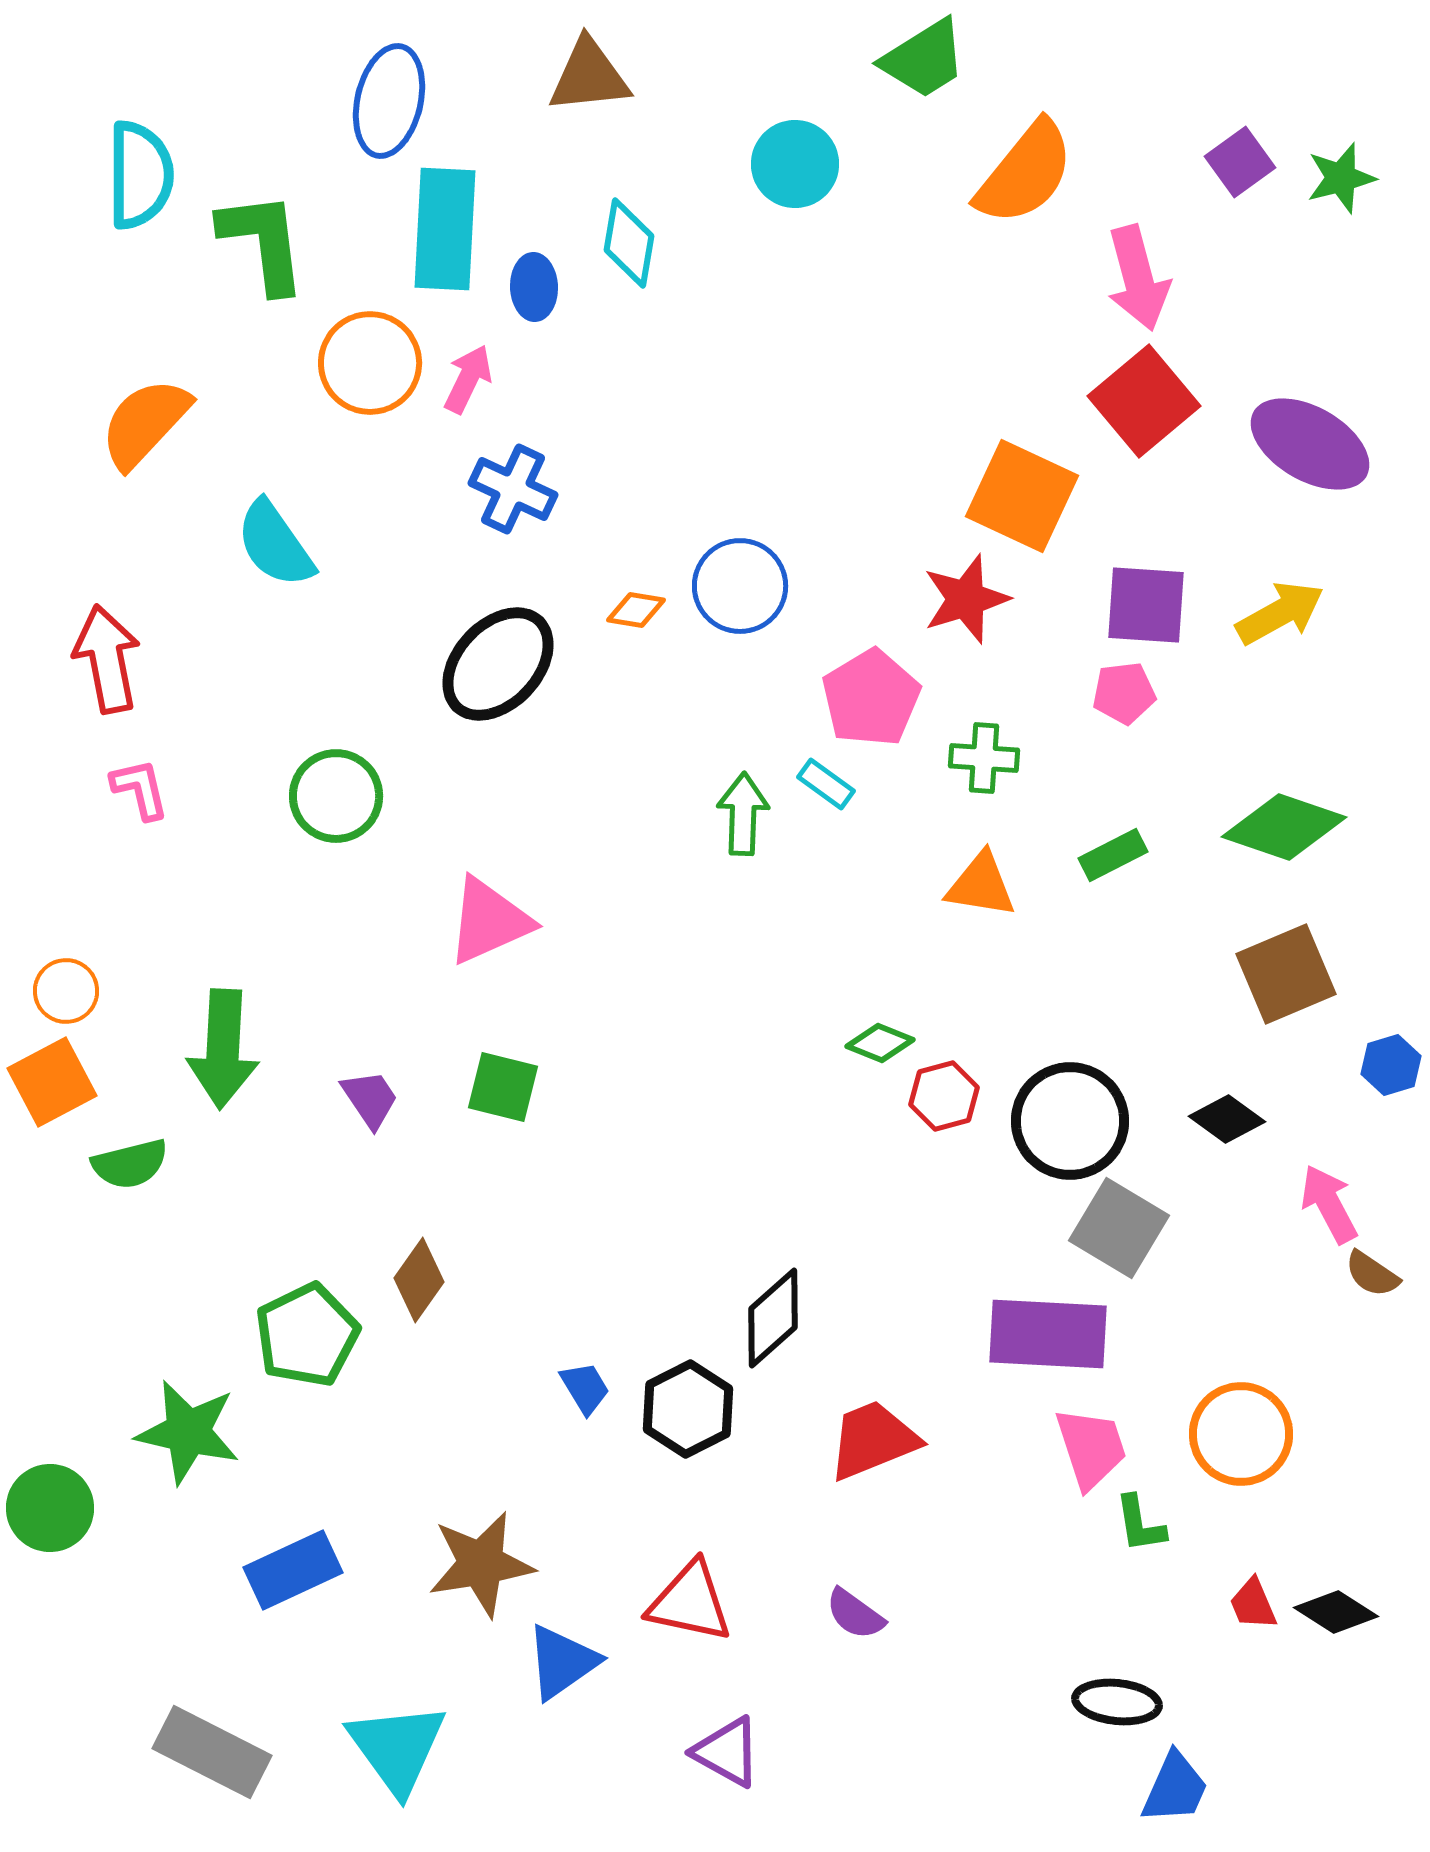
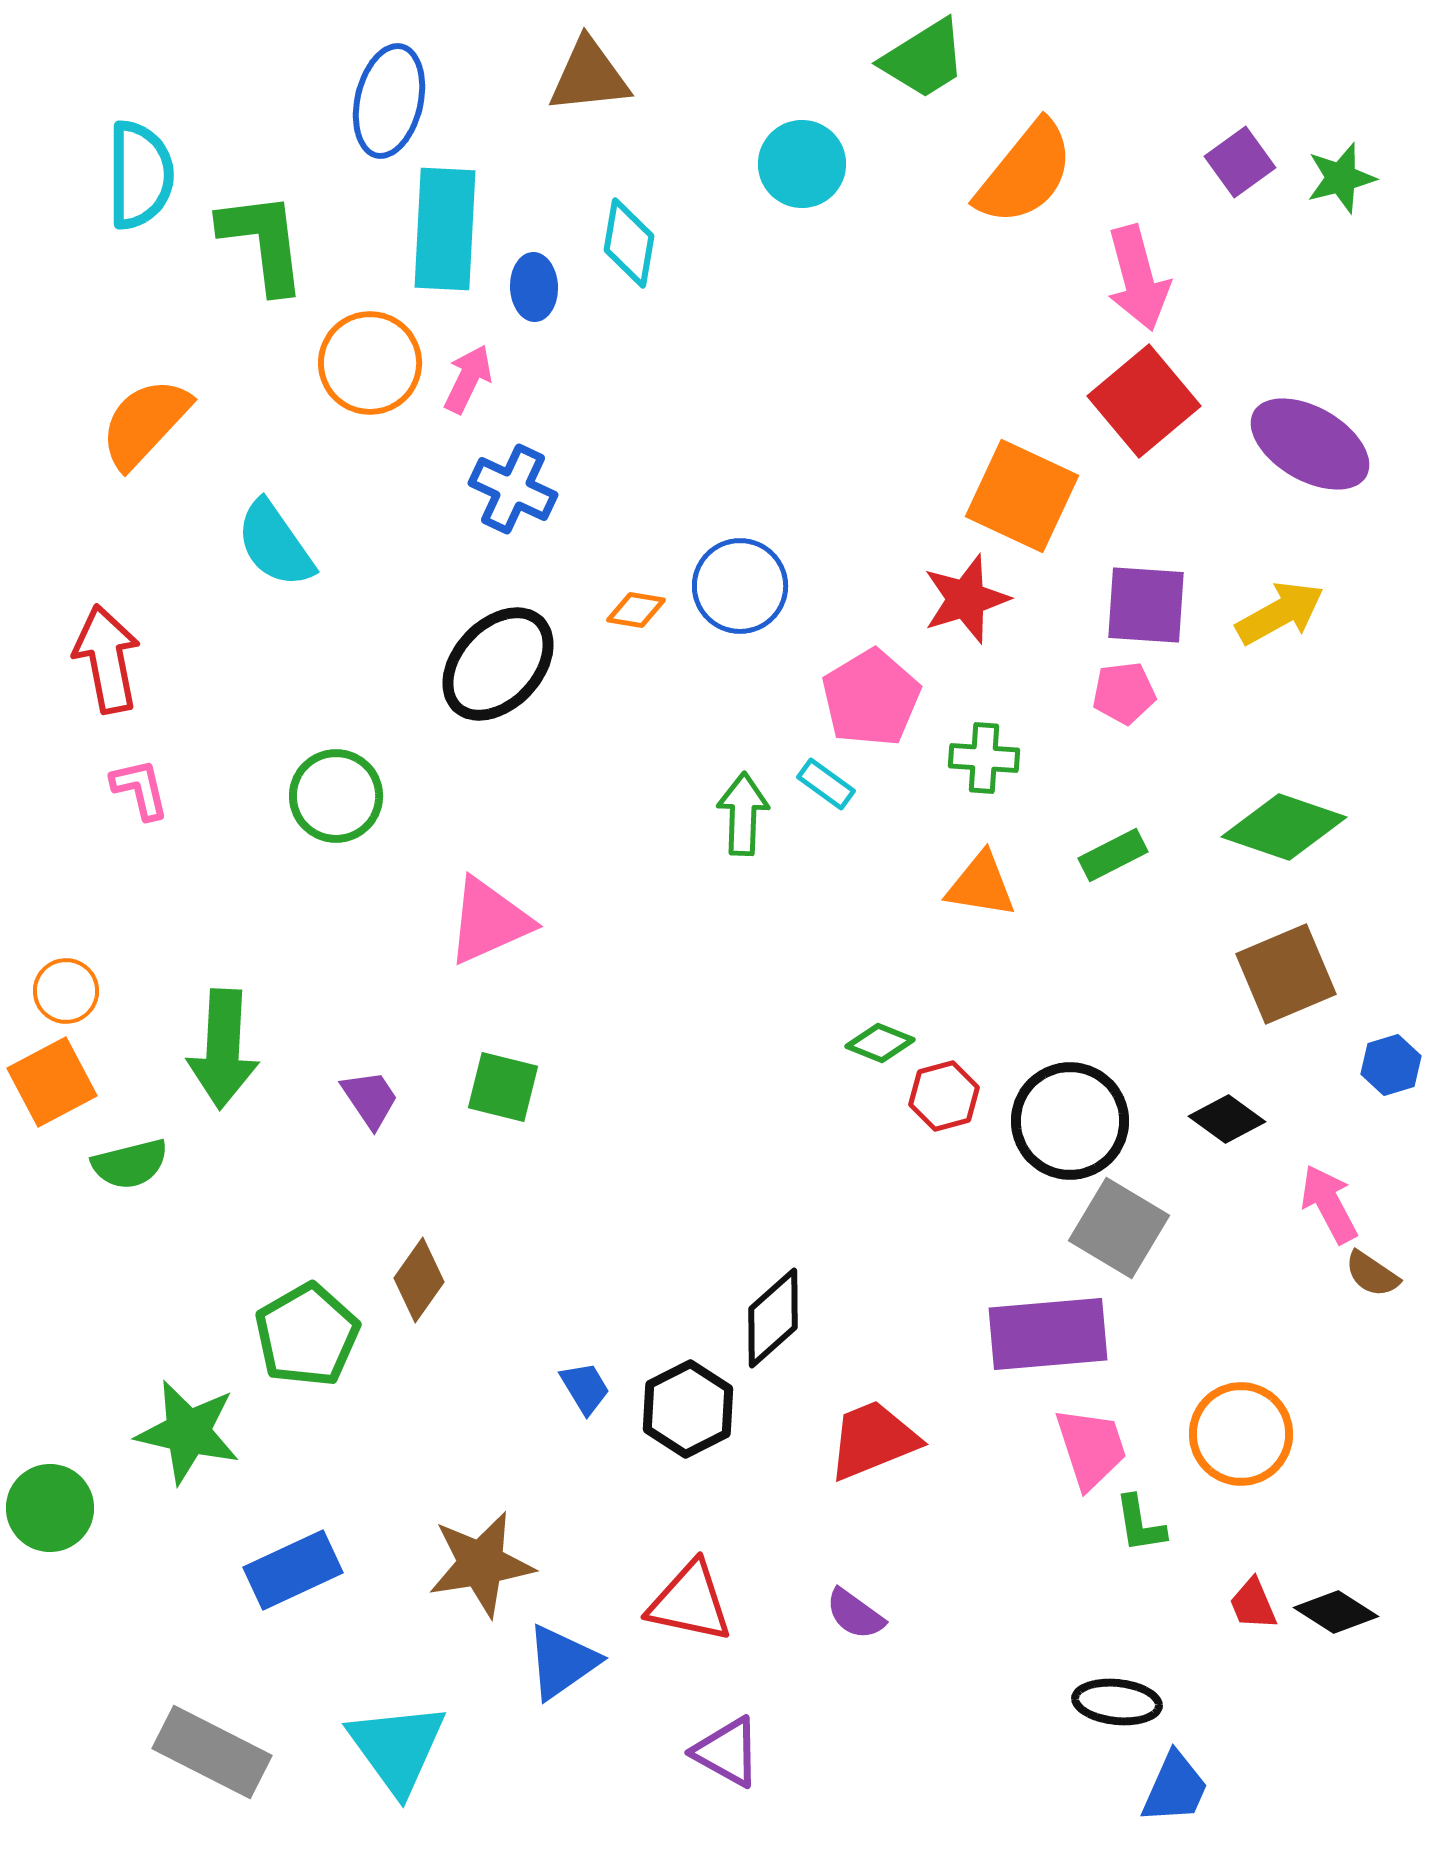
cyan circle at (795, 164): moved 7 px right
purple rectangle at (1048, 1334): rotated 8 degrees counterclockwise
green pentagon at (307, 1335): rotated 4 degrees counterclockwise
